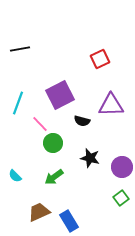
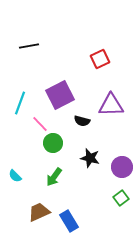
black line: moved 9 px right, 3 px up
cyan line: moved 2 px right
green arrow: rotated 18 degrees counterclockwise
